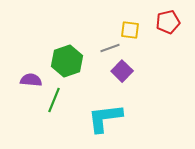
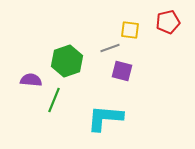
purple square: rotated 30 degrees counterclockwise
cyan L-shape: rotated 12 degrees clockwise
